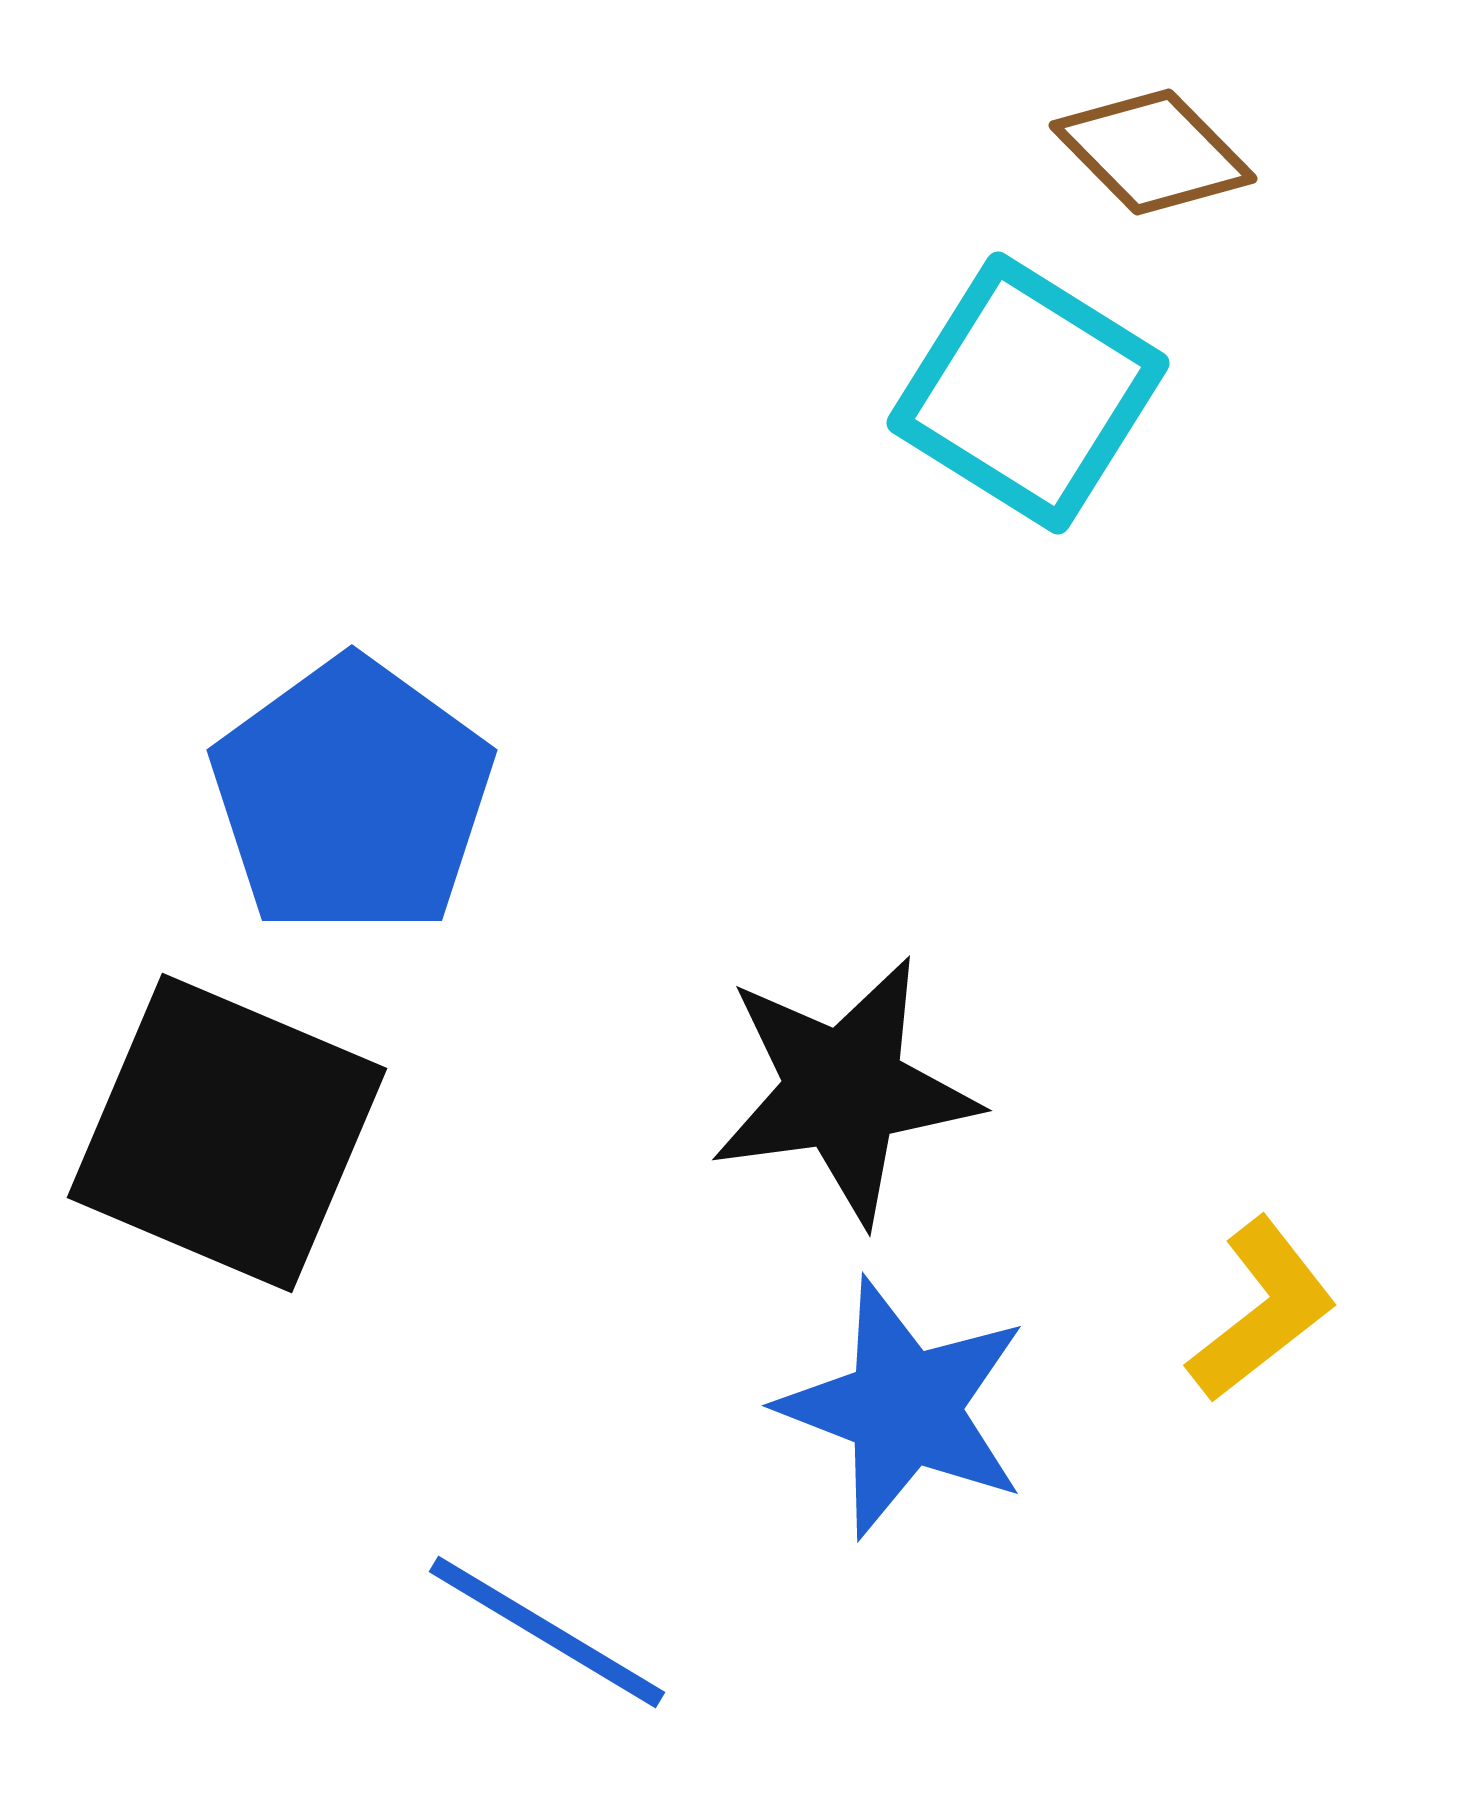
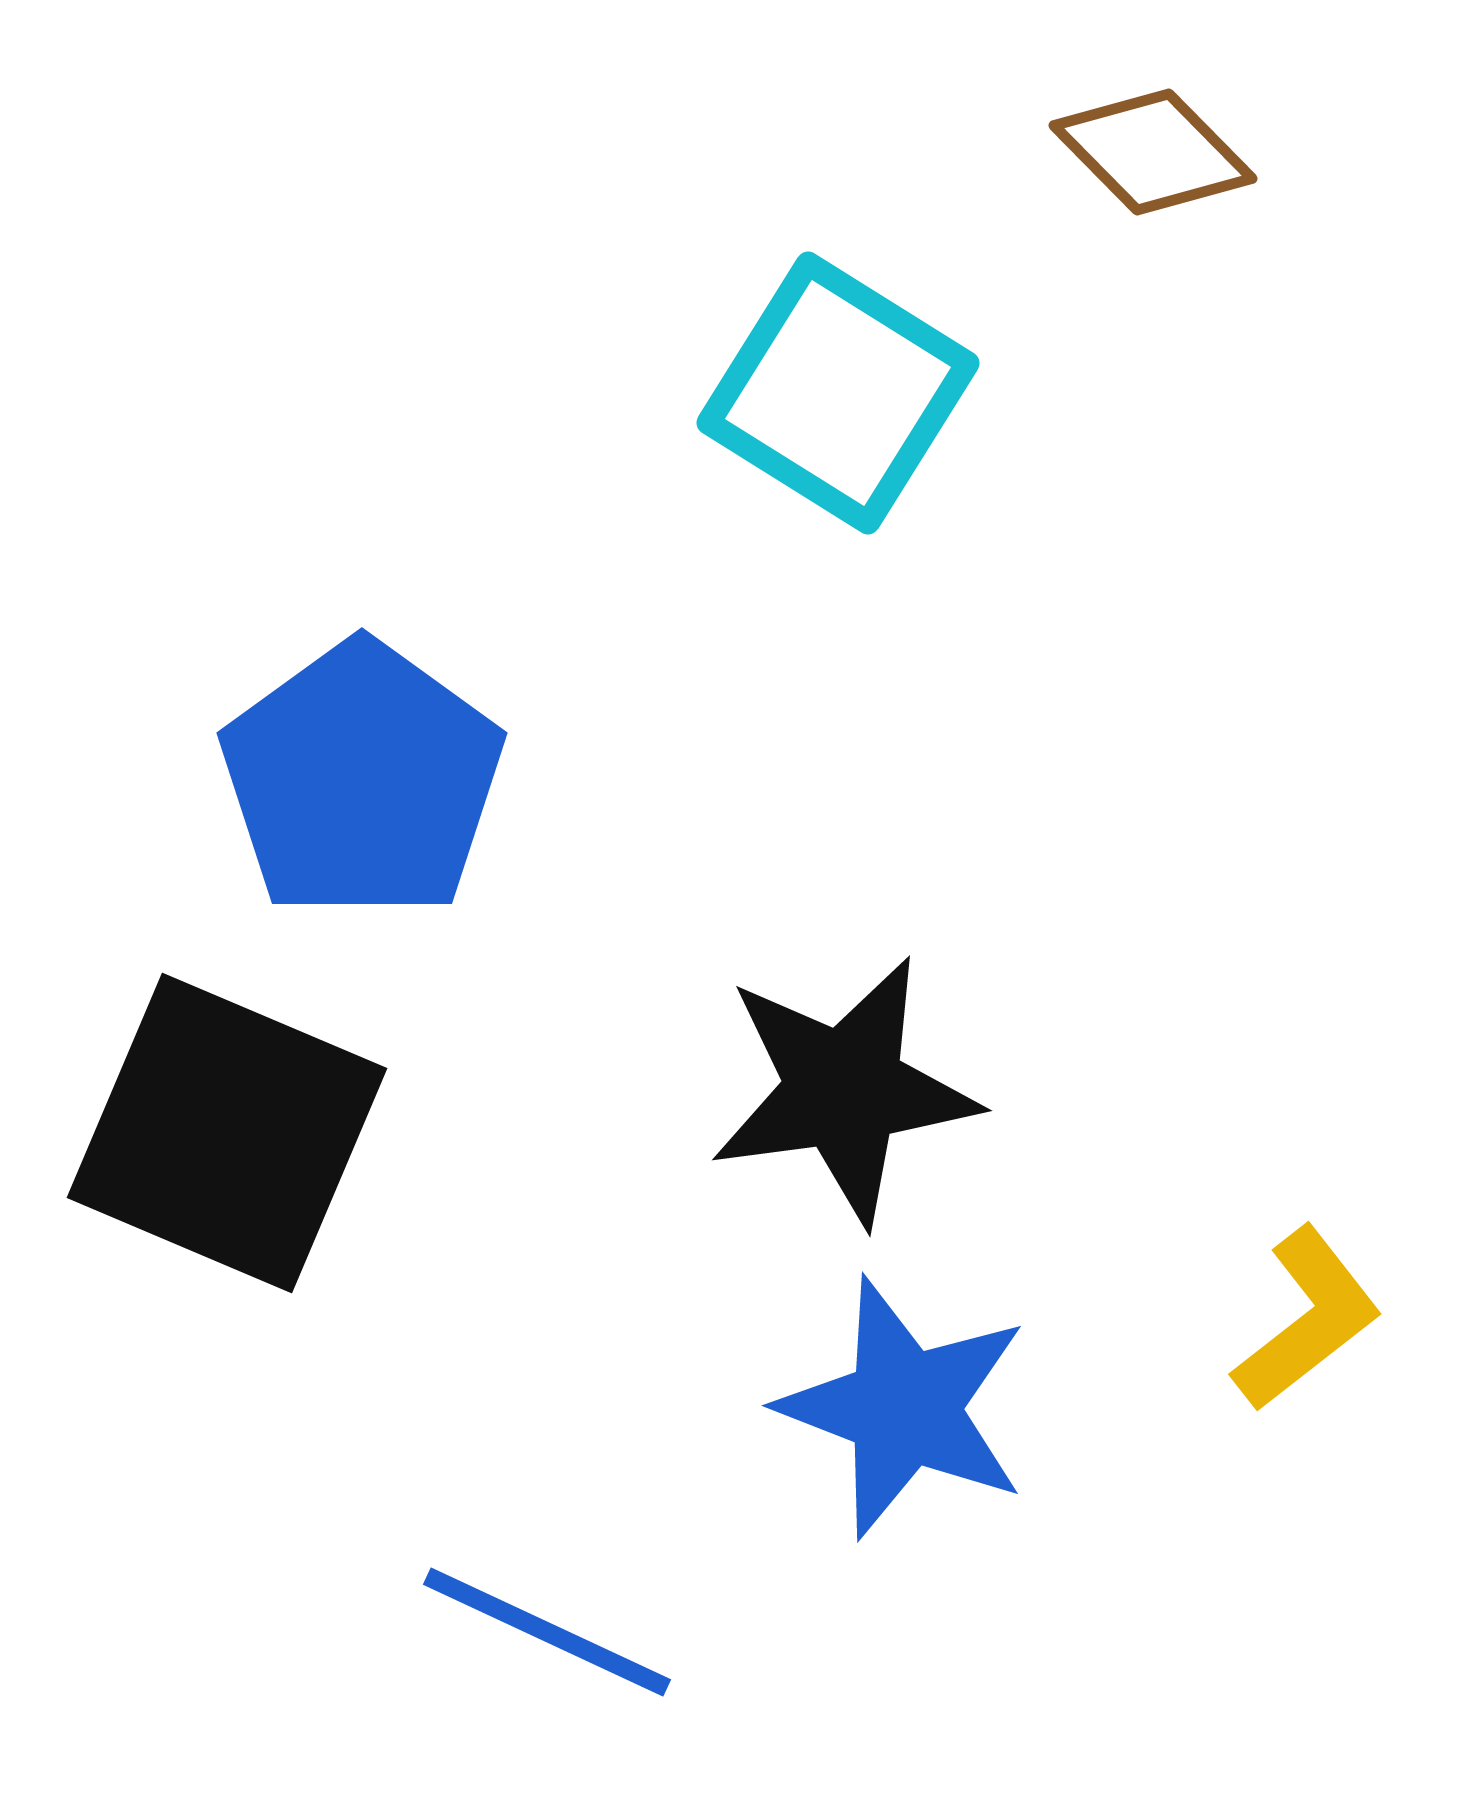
cyan square: moved 190 px left
blue pentagon: moved 10 px right, 17 px up
yellow L-shape: moved 45 px right, 9 px down
blue line: rotated 6 degrees counterclockwise
